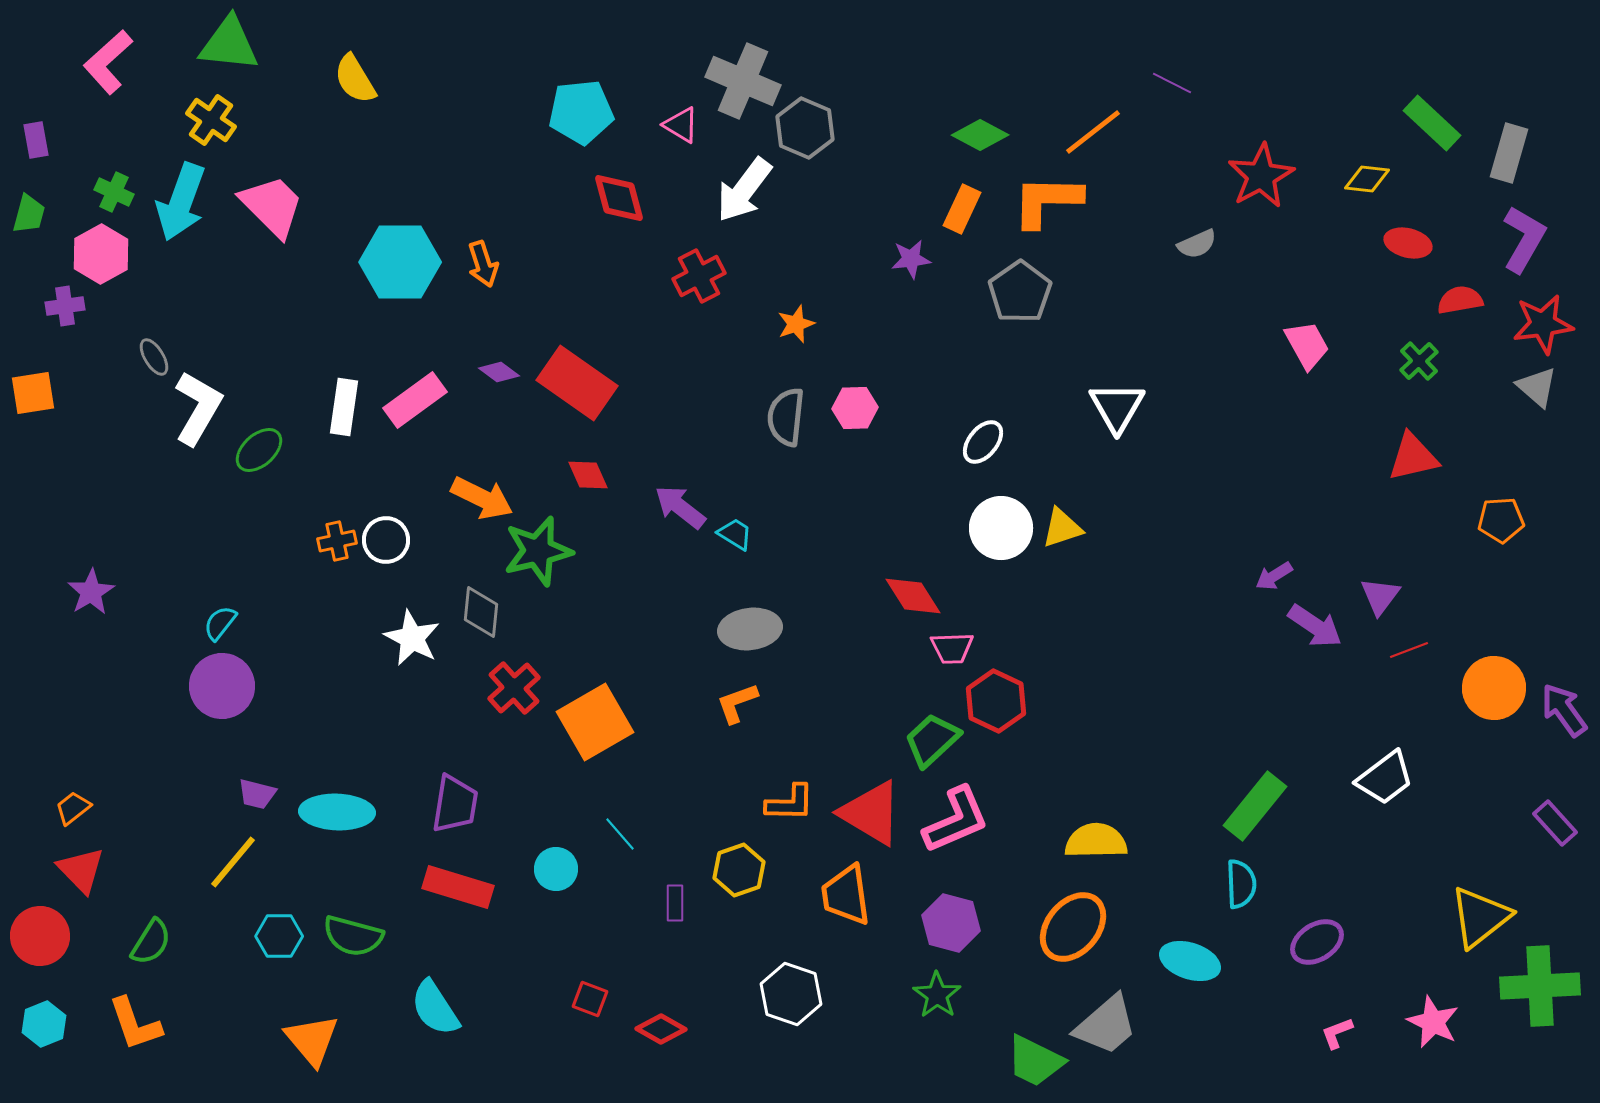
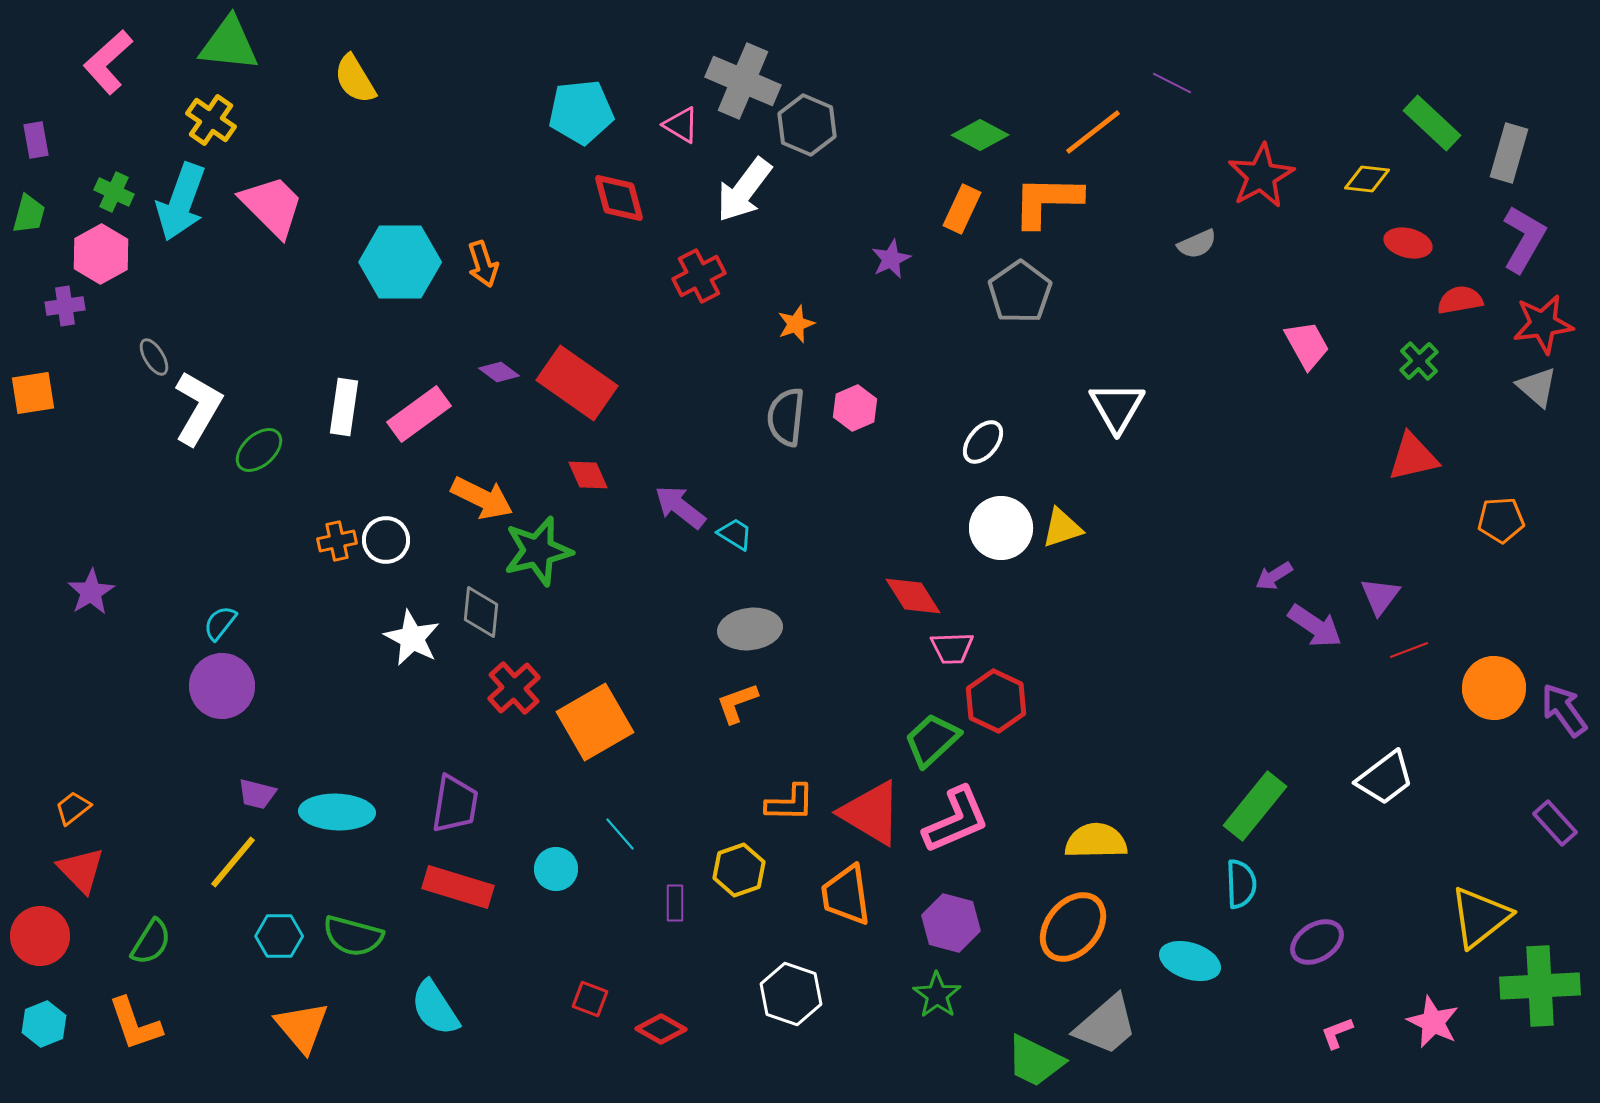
gray hexagon at (805, 128): moved 2 px right, 3 px up
purple star at (911, 259): moved 20 px left; rotated 18 degrees counterclockwise
pink rectangle at (415, 400): moved 4 px right, 14 px down
pink hexagon at (855, 408): rotated 21 degrees counterclockwise
orange triangle at (312, 1040): moved 10 px left, 13 px up
